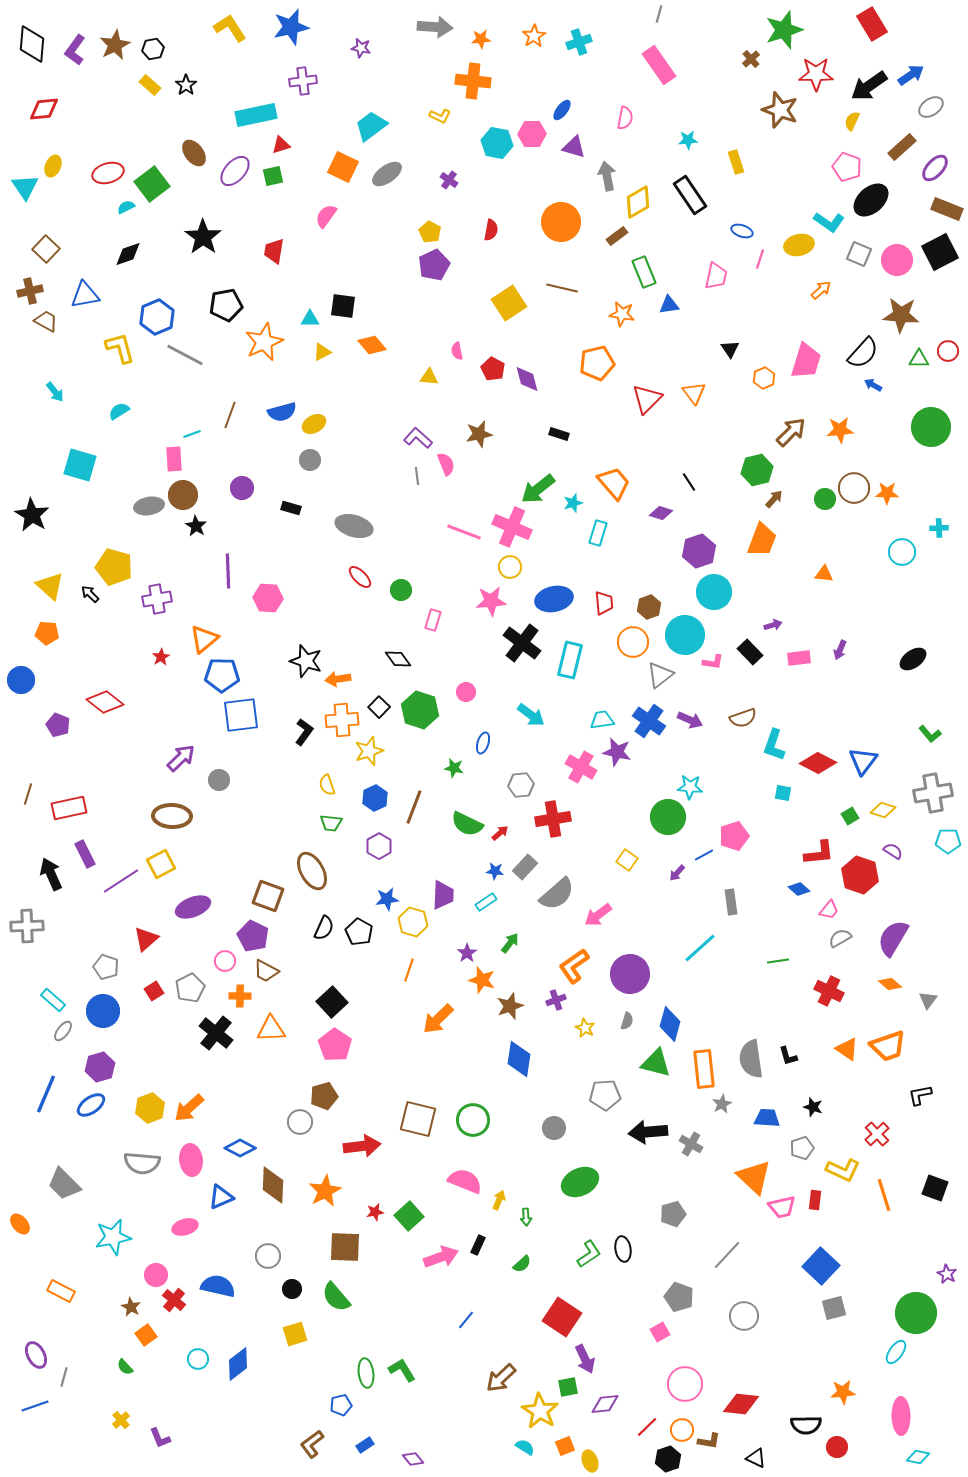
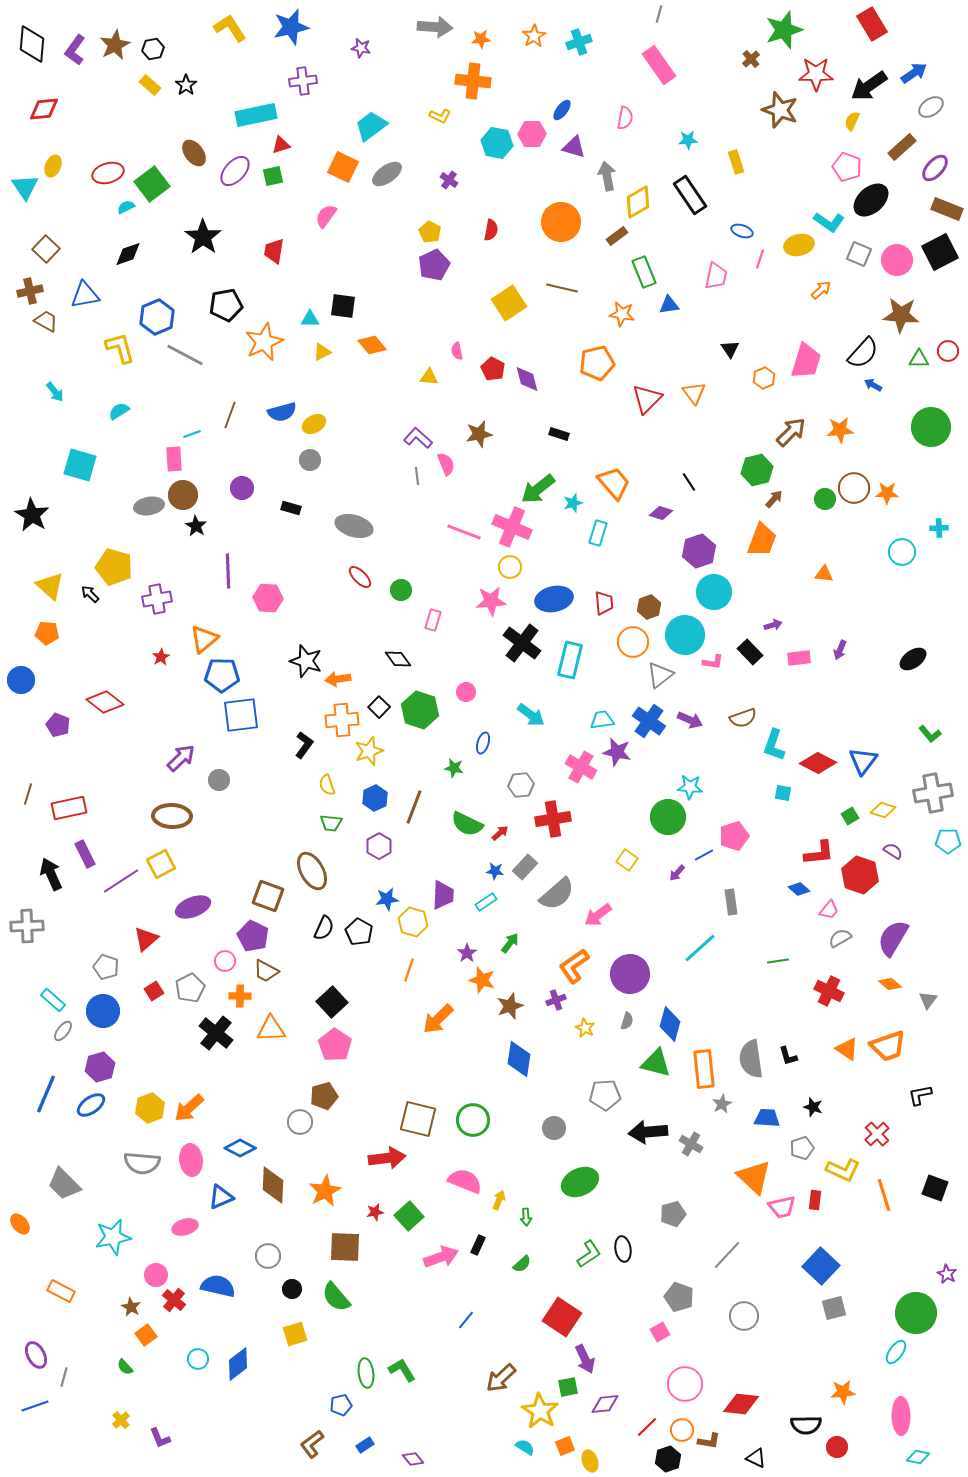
blue arrow at (911, 75): moved 3 px right, 2 px up
black L-shape at (304, 732): moved 13 px down
red arrow at (362, 1146): moved 25 px right, 12 px down
